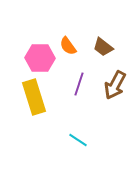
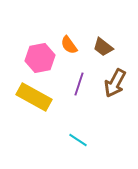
orange semicircle: moved 1 px right, 1 px up
pink hexagon: rotated 12 degrees counterclockwise
brown arrow: moved 2 px up
yellow rectangle: rotated 44 degrees counterclockwise
